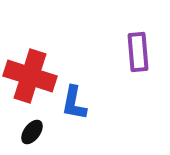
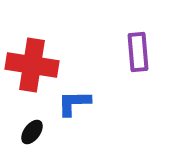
red cross: moved 2 px right, 11 px up; rotated 9 degrees counterclockwise
blue L-shape: rotated 78 degrees clockwise
